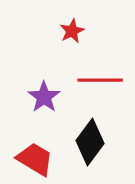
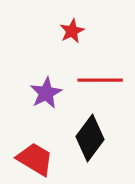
purple star: moved 2 px right, 4 px up; rotated 8 degrees clockwise
black diamond: moved 4 px up
